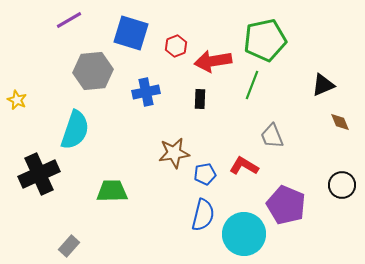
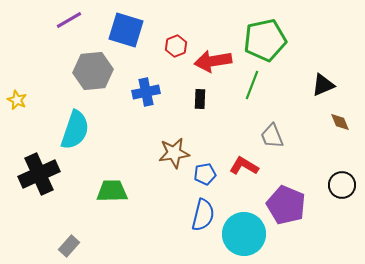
blue square: moved 5 px left, 3 px up
